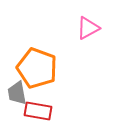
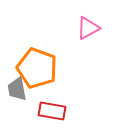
gray trapezoid: moved 4 px up
red rectangle: moved 14 px right
